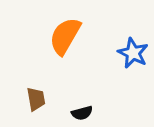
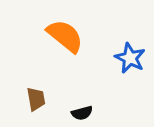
orange semicircle: rotated 99 degrees clockwise
blue star: moved 3 px left, 5 px down
